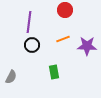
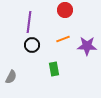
green rectangle: moved 3 px up
